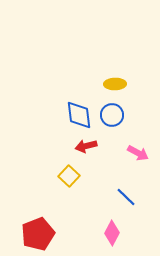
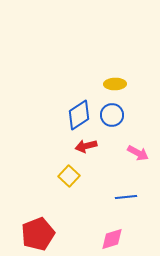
blue diamond: rotated 64 degrees clockwise
blue line: rotated 50 degrees counterclockwise
pink diamond: moved 6 px down; rotated 45 degrees clockwise
